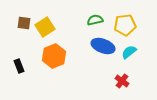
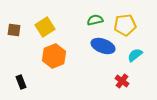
brown square: moved 10 px left, 7 px down
cyan semicircle: moved 6 px right, 3 px down
black rectangle: moved 2 px right, 16 px down
